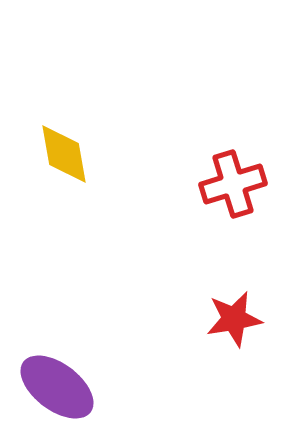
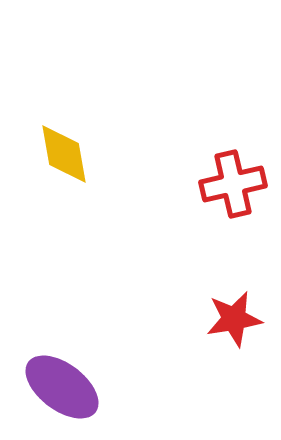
red cross: rotated 4 degrees clockwise
purple ellipse: moved 5 px right
